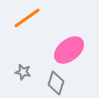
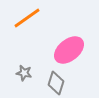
gray star: moved 1 px right, 1 px down
